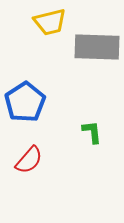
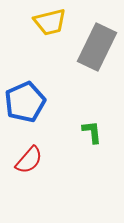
gray rectangle: rotated 66 degrees counterclockwise
blue pentagon: rotated 9 degrees clockwise
